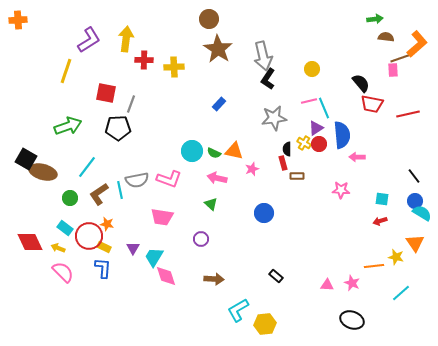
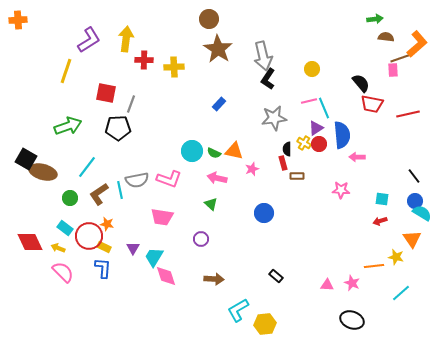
orange triangle at (415, 243): moved 3 px left, 4 px up
